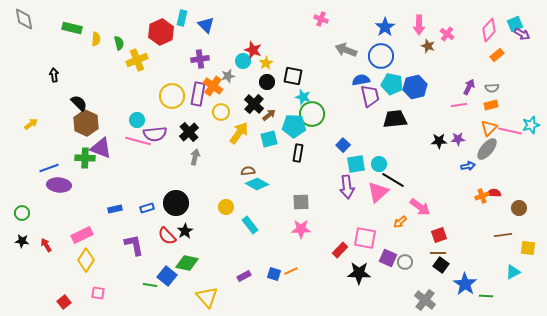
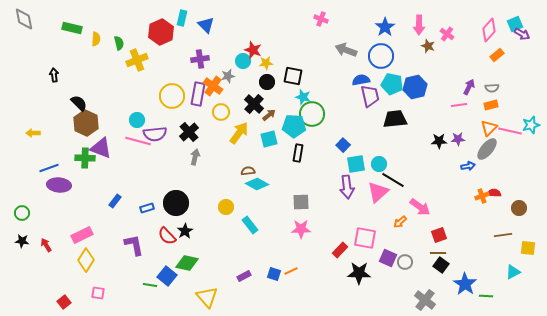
yellow star at (266, 63): rotated 24 degrees clockwise
yellow arrow at (31, 124): moved 2 px right, 9 px down; rotated 144 degrees counterclockwise
blue rectangle at (115, 209): moved 8 px up; rotated 40 degrees counterclockwise
